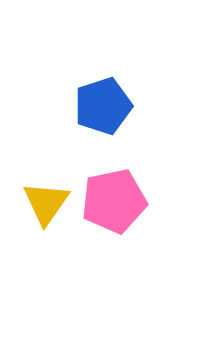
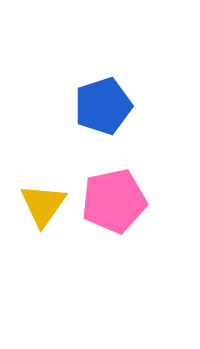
yellow triangle: moved 3 px left, 2 px down
